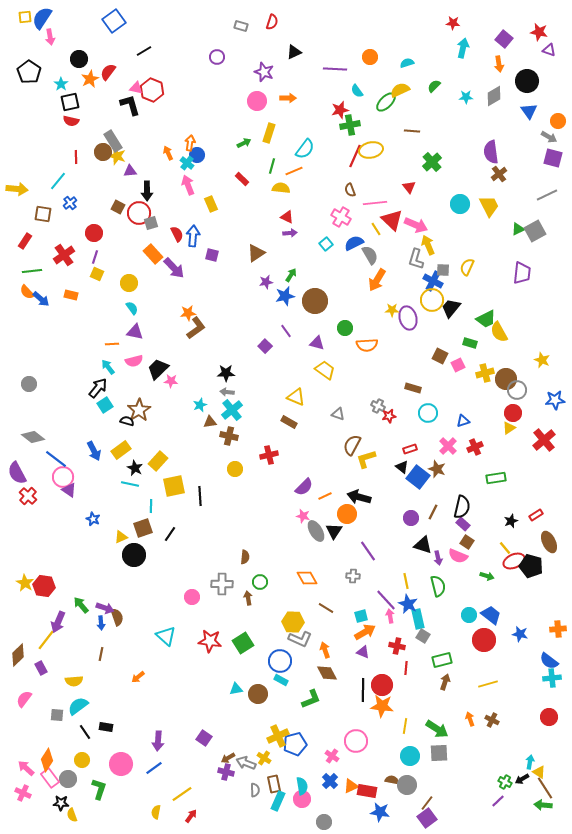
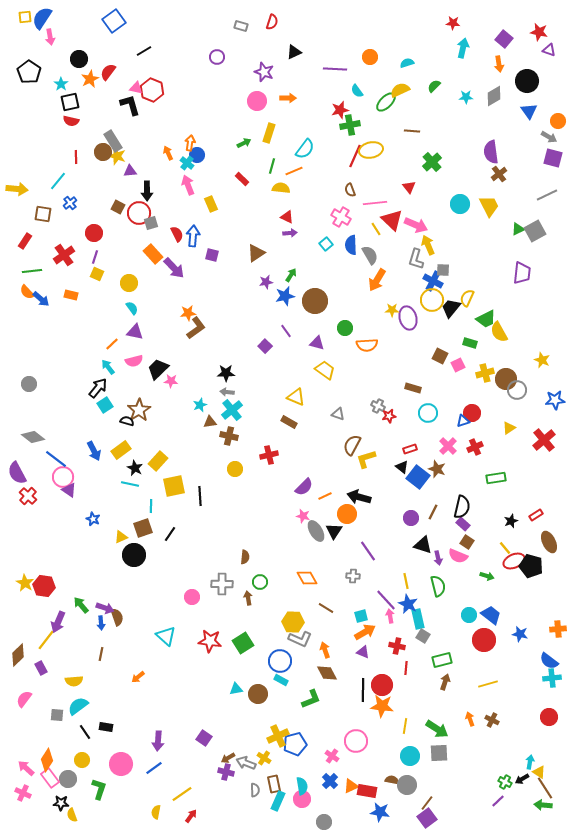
blue semicircle at (354, 243): moved 3 px left, 2 px down; rotated 66 degrees counterclockwise
yellow semicircle at (467, 267): moved 31 px down
orange line at (112, 344): rotated 40 degrees counterclockwise
red circle at (513, 413): moved 41 px left
